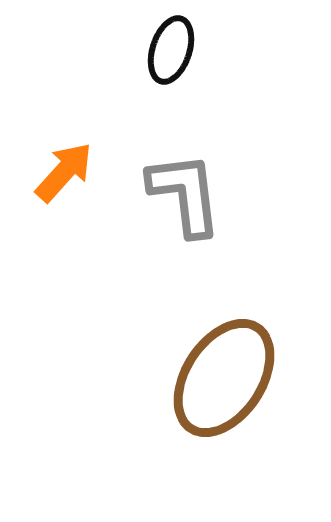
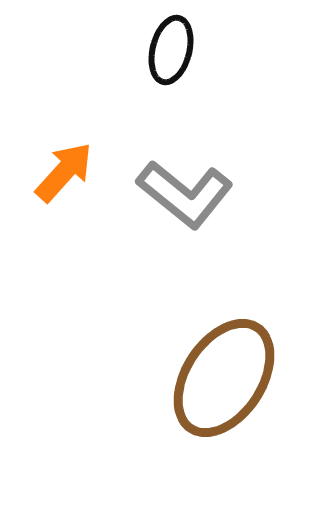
black ellipse: rotated 4 degrees counterclockwise
gray L-shape: rotated 136 degrees clockwise
